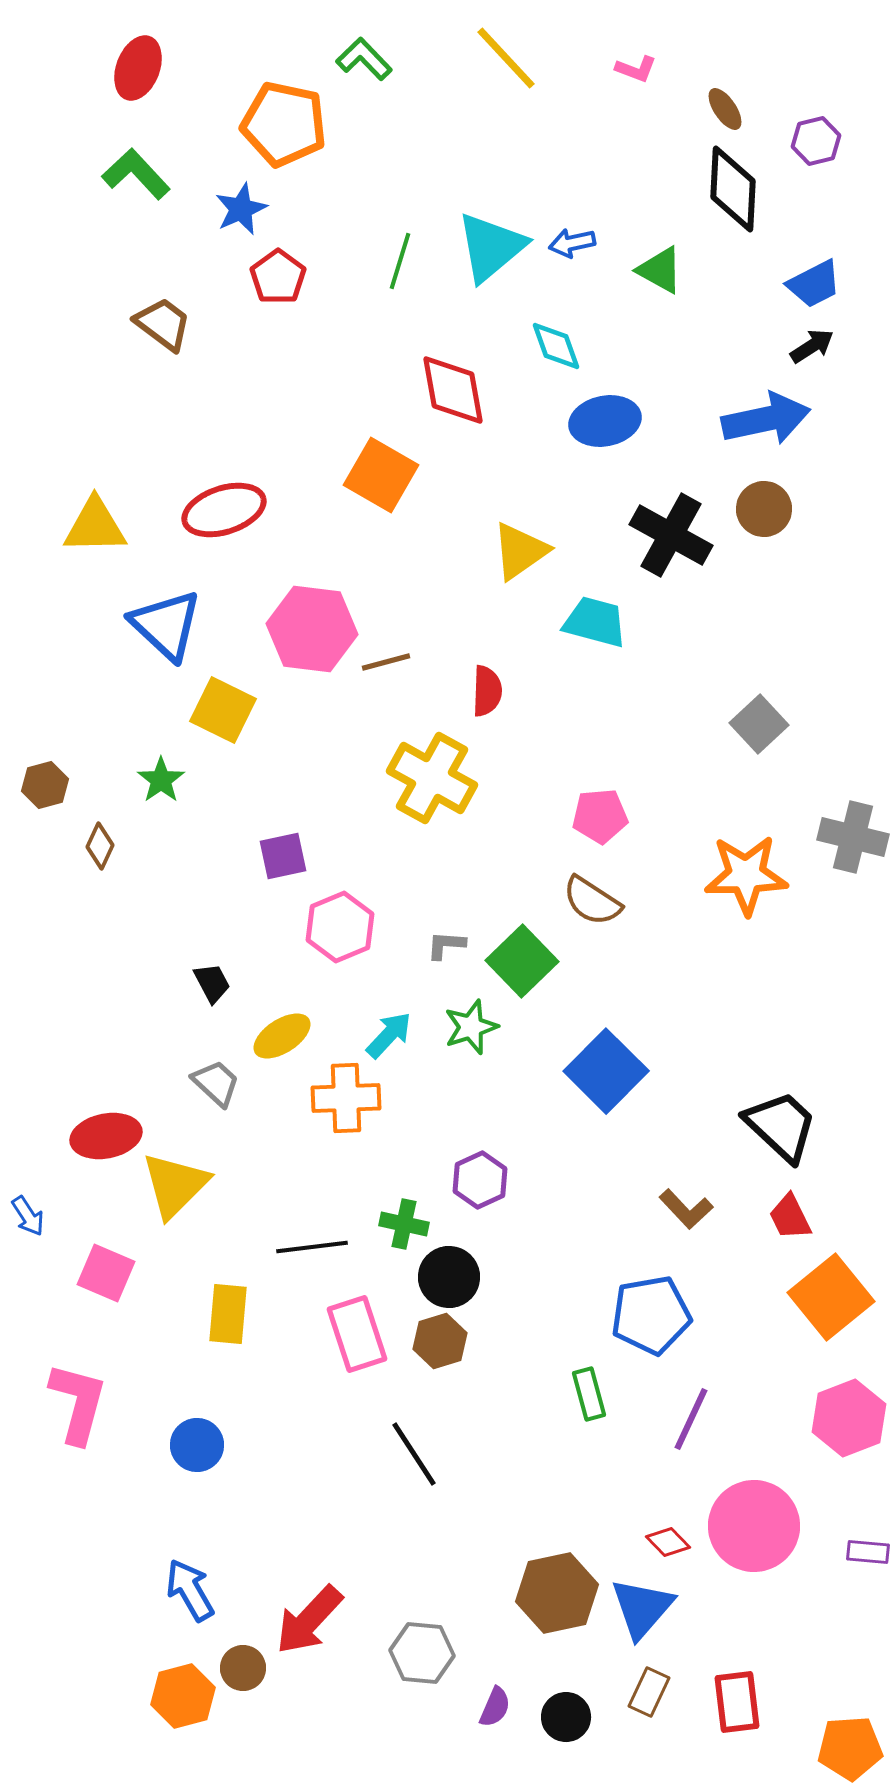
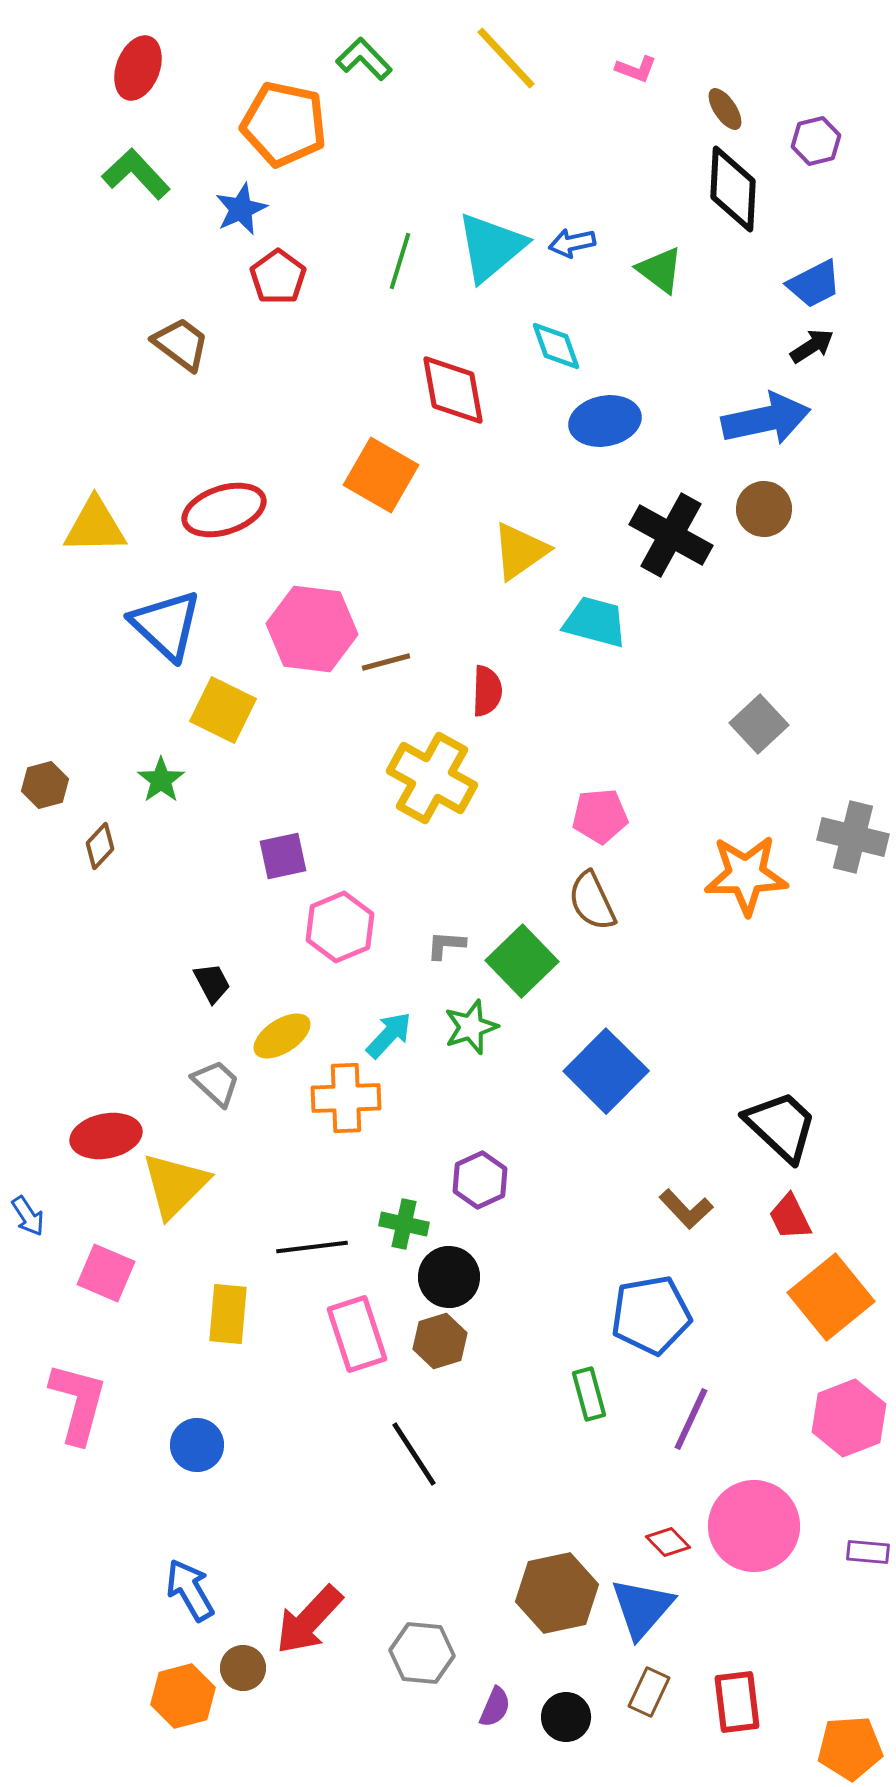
green triangle at (660, 270): rotated 8 degrees clockwise
brown trapezoid at (163, 324): moved 18 px right, 20 px down
brown diamond at (100, 846): rotated 18 degrees clockwise
brown semicircle at (592, 901): rotated 32 degrees clockwise
